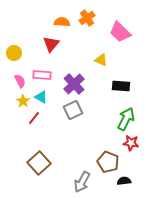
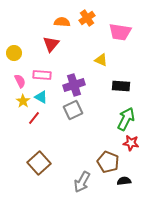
pink trapezoid: rotated 35 degrees counterclockwise
purple cross: moved 1 px down; rotated 25 degrees clockwise
